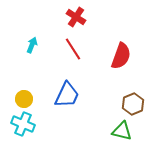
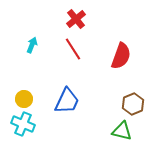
red cross: moved 2 px down; rotated 18 degrees clockwise
blue trapezoid: moved 6 px down
